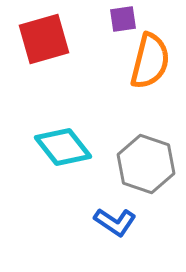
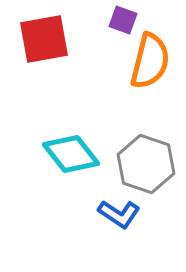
purple square: moved 1 px down; rotated 28 degrees clockwise
red square: rotated 6 degrees clockwise
cyan diamond: moved 8 px right, 7 px down
blue L-shape: moved 4 px right, 8 px up
